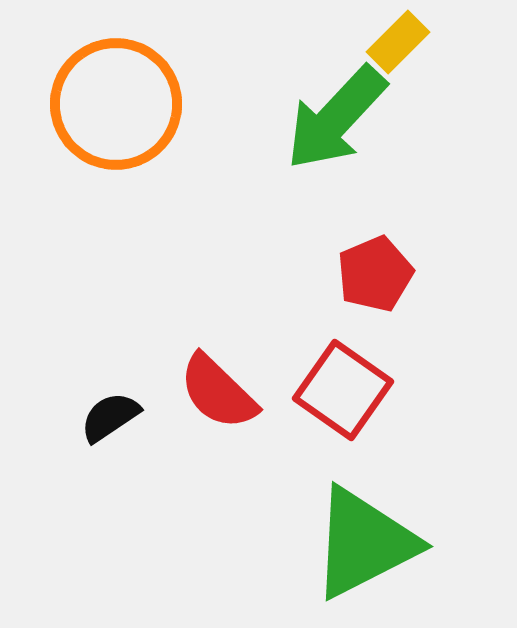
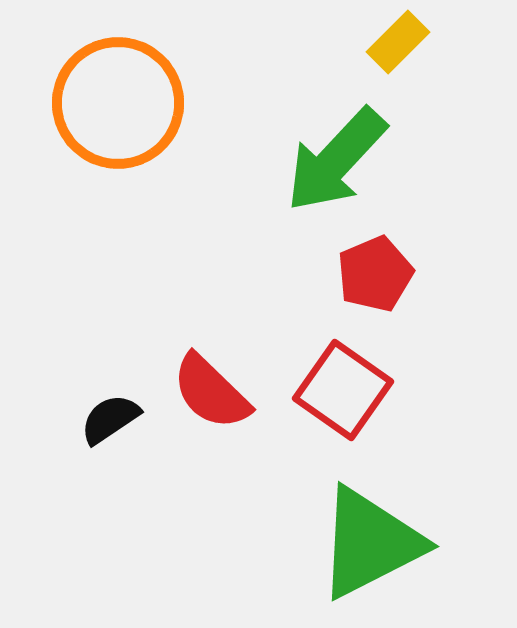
orange circle: moved 2 px right, 1 px up
green arrow: moved 42 px down
red semicircle: moved 7 px left
black semicircle: moved 2 px down
green triangle: moved 6 px right
